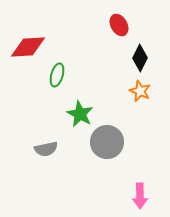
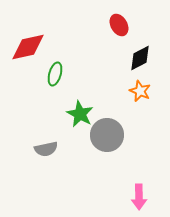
red diamond: rotated 9 degrees counterclockwise
black diamond: rotated 36 degrees clockwise
green ellipse: moved 2 px left, 1 px up
gray circle: moved 7 px up
pink arrow: moved 1 px left, 1 px down
